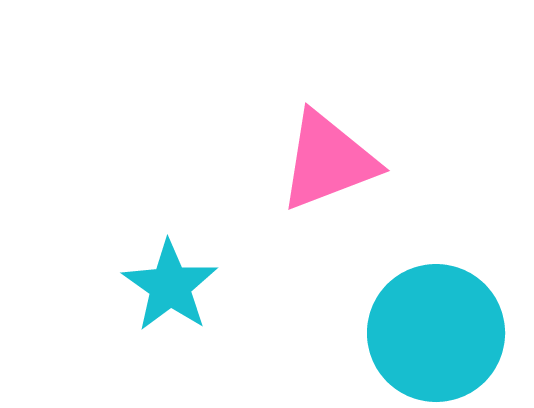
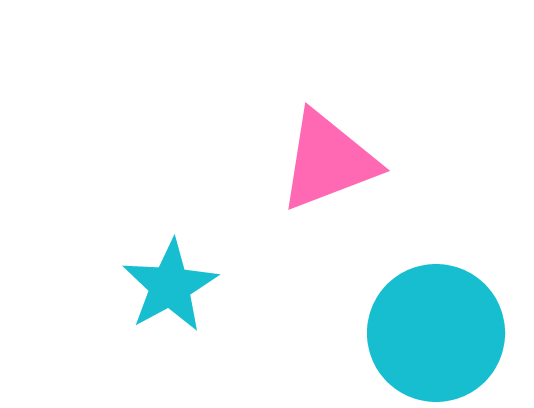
cyan star: rotated 8 degrees clockwise
